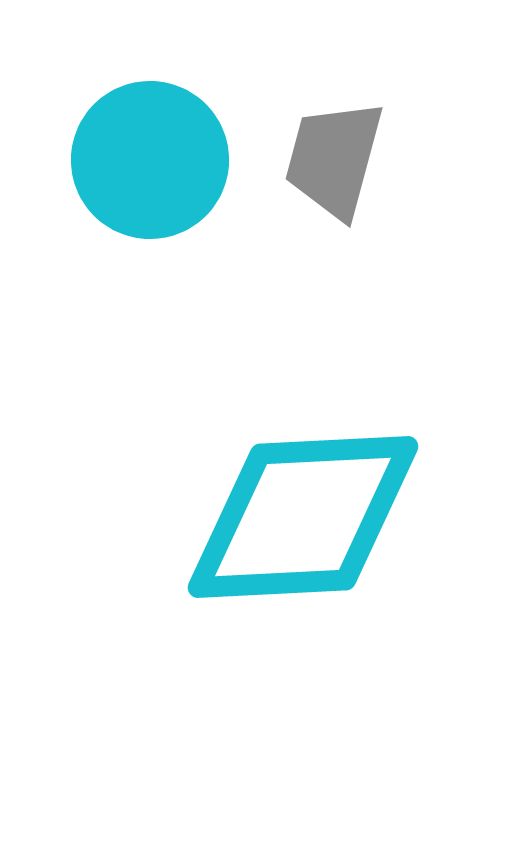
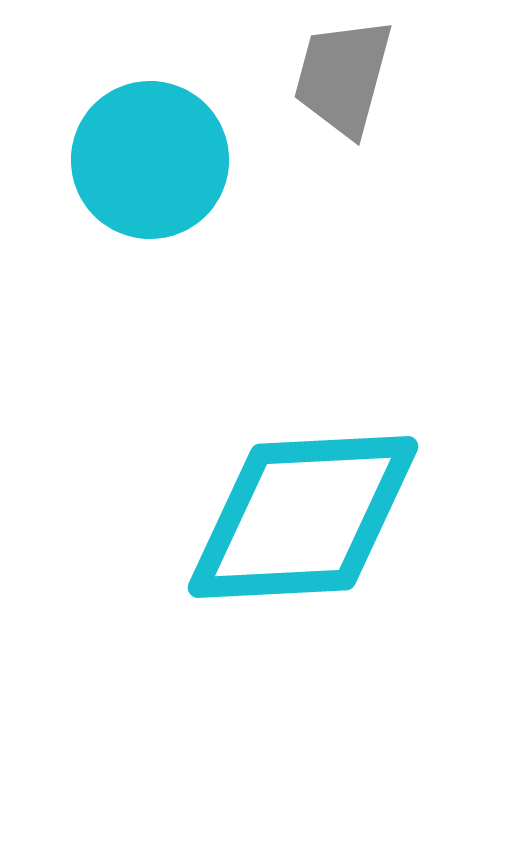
gray trapezoid: moved 9 px right, 82 px up
